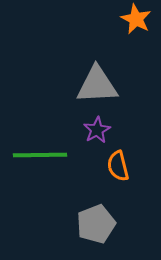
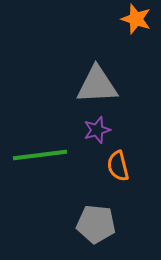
orange star: rotated 8 degrees counterclockwise
purple star: rotated 12 degrees clockwise
green line: rotated 6 degrees counterclockwise
gray pentagon: rotated 27 degrees clockwise
